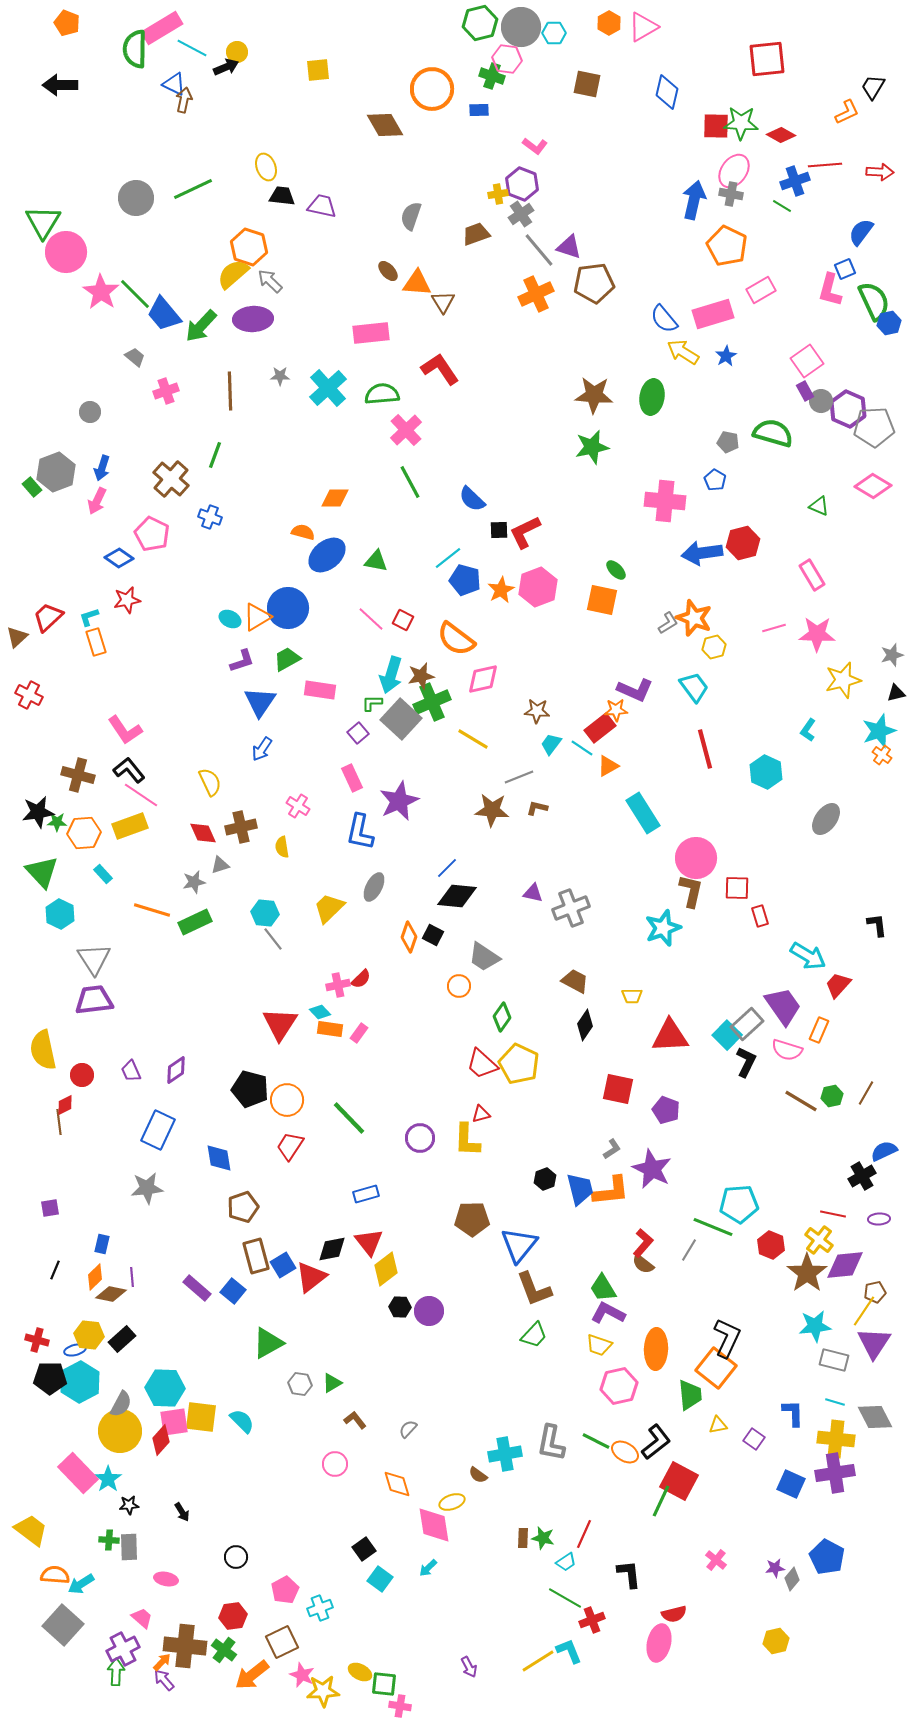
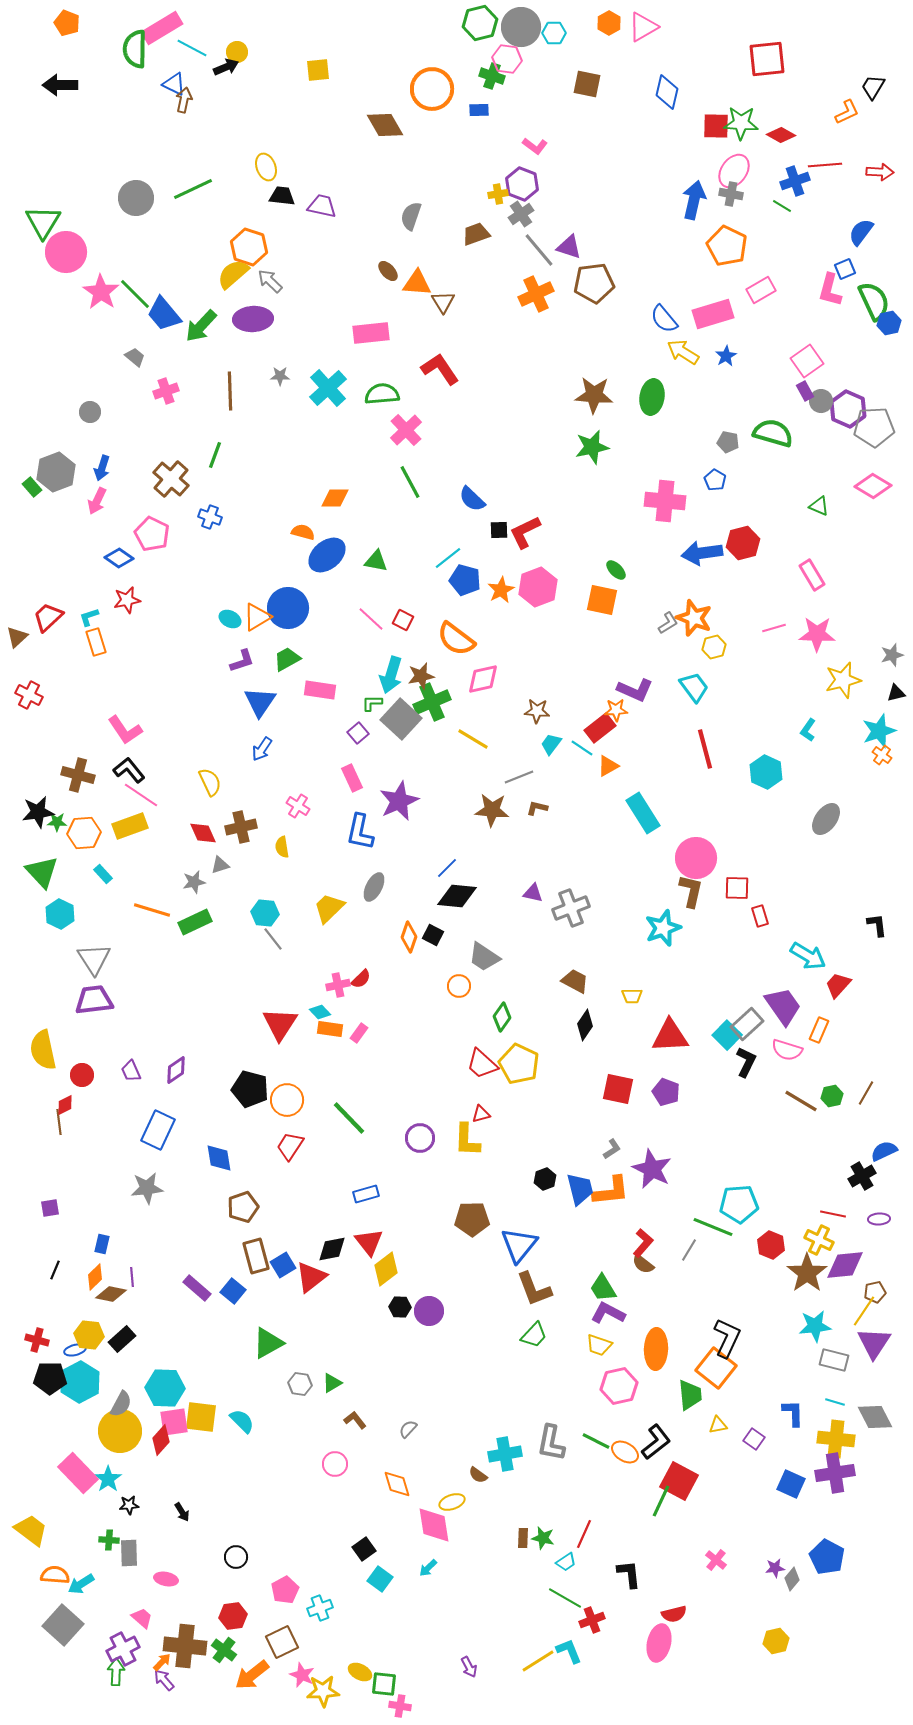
purple pentagon at (666, 1110): moved 18 px up
yellow cross at (819, 1240): rotated 12 degrees counterclockwise
gray rectangle at (129, 1547): moved 6 px down
